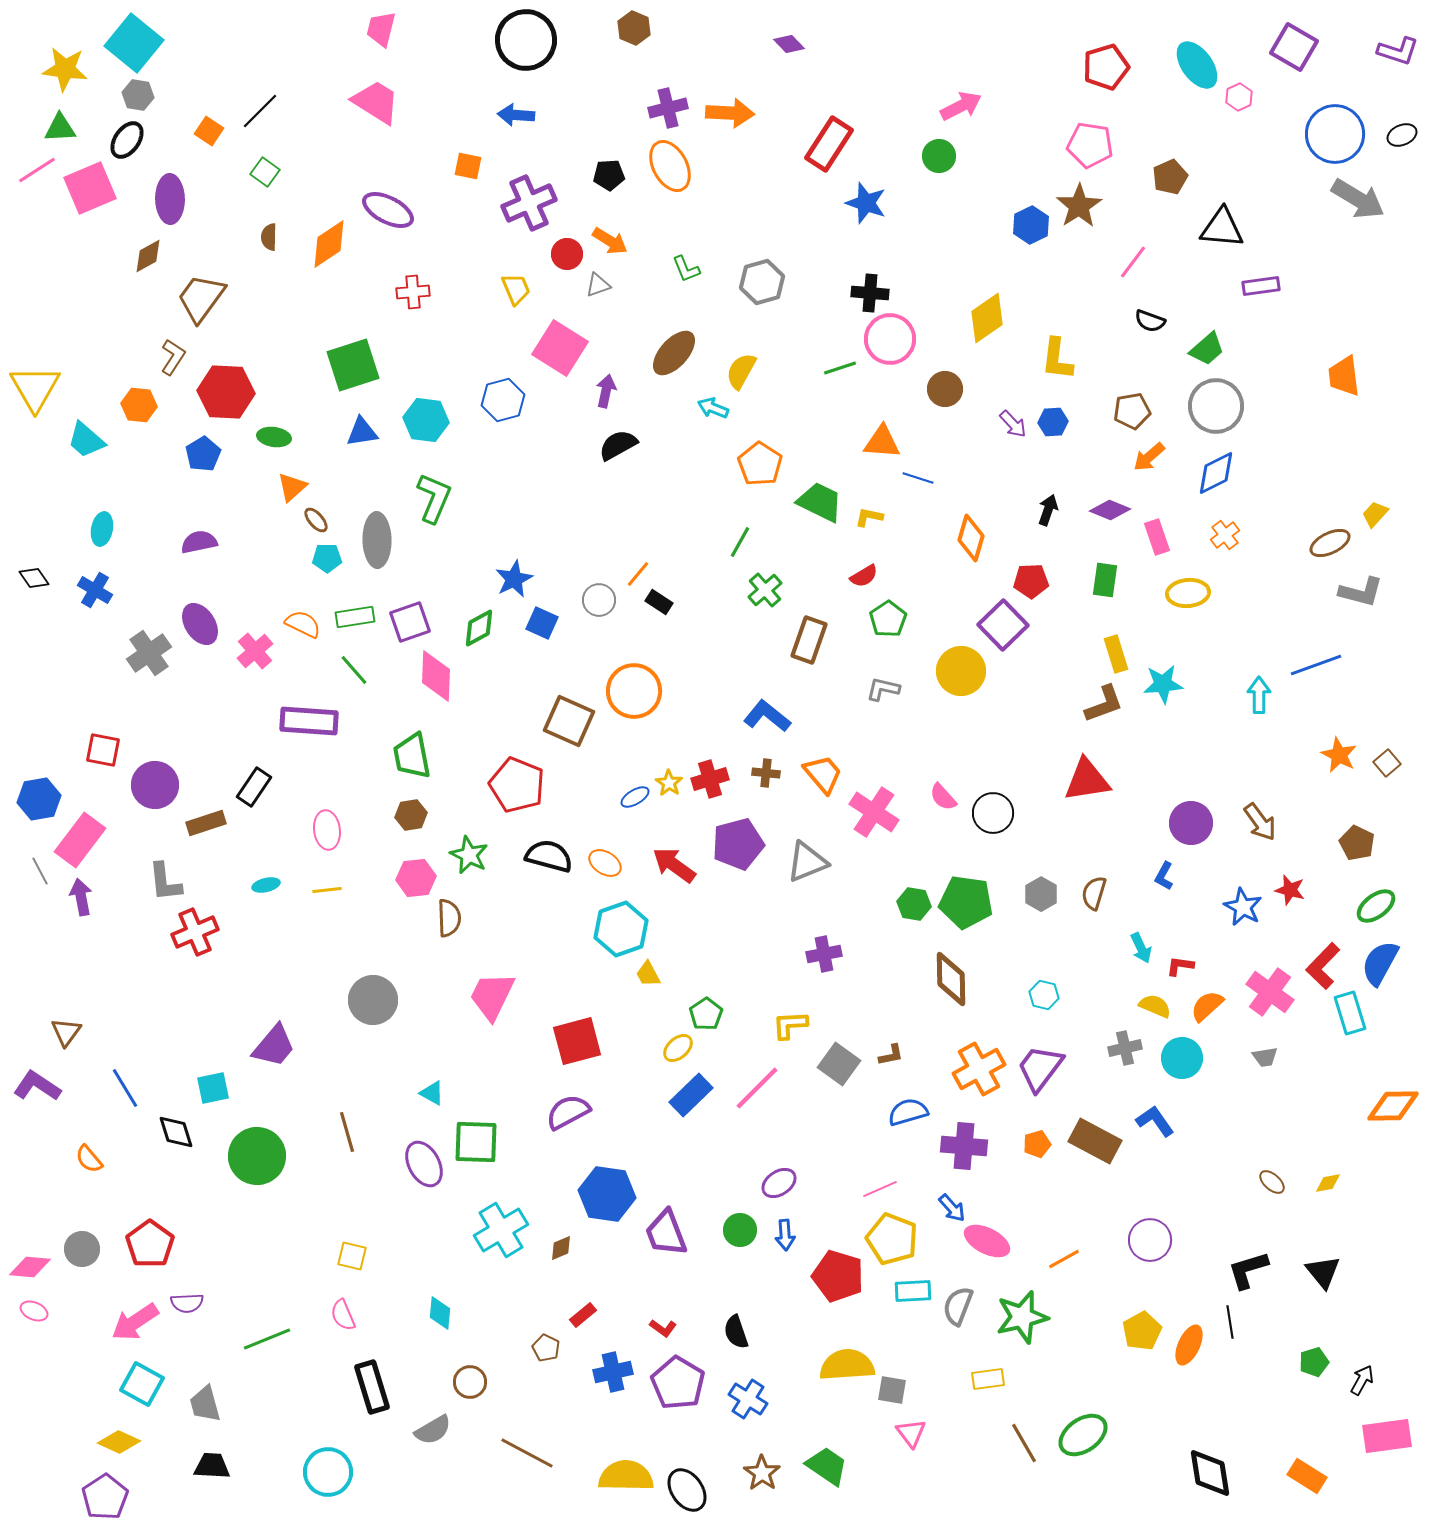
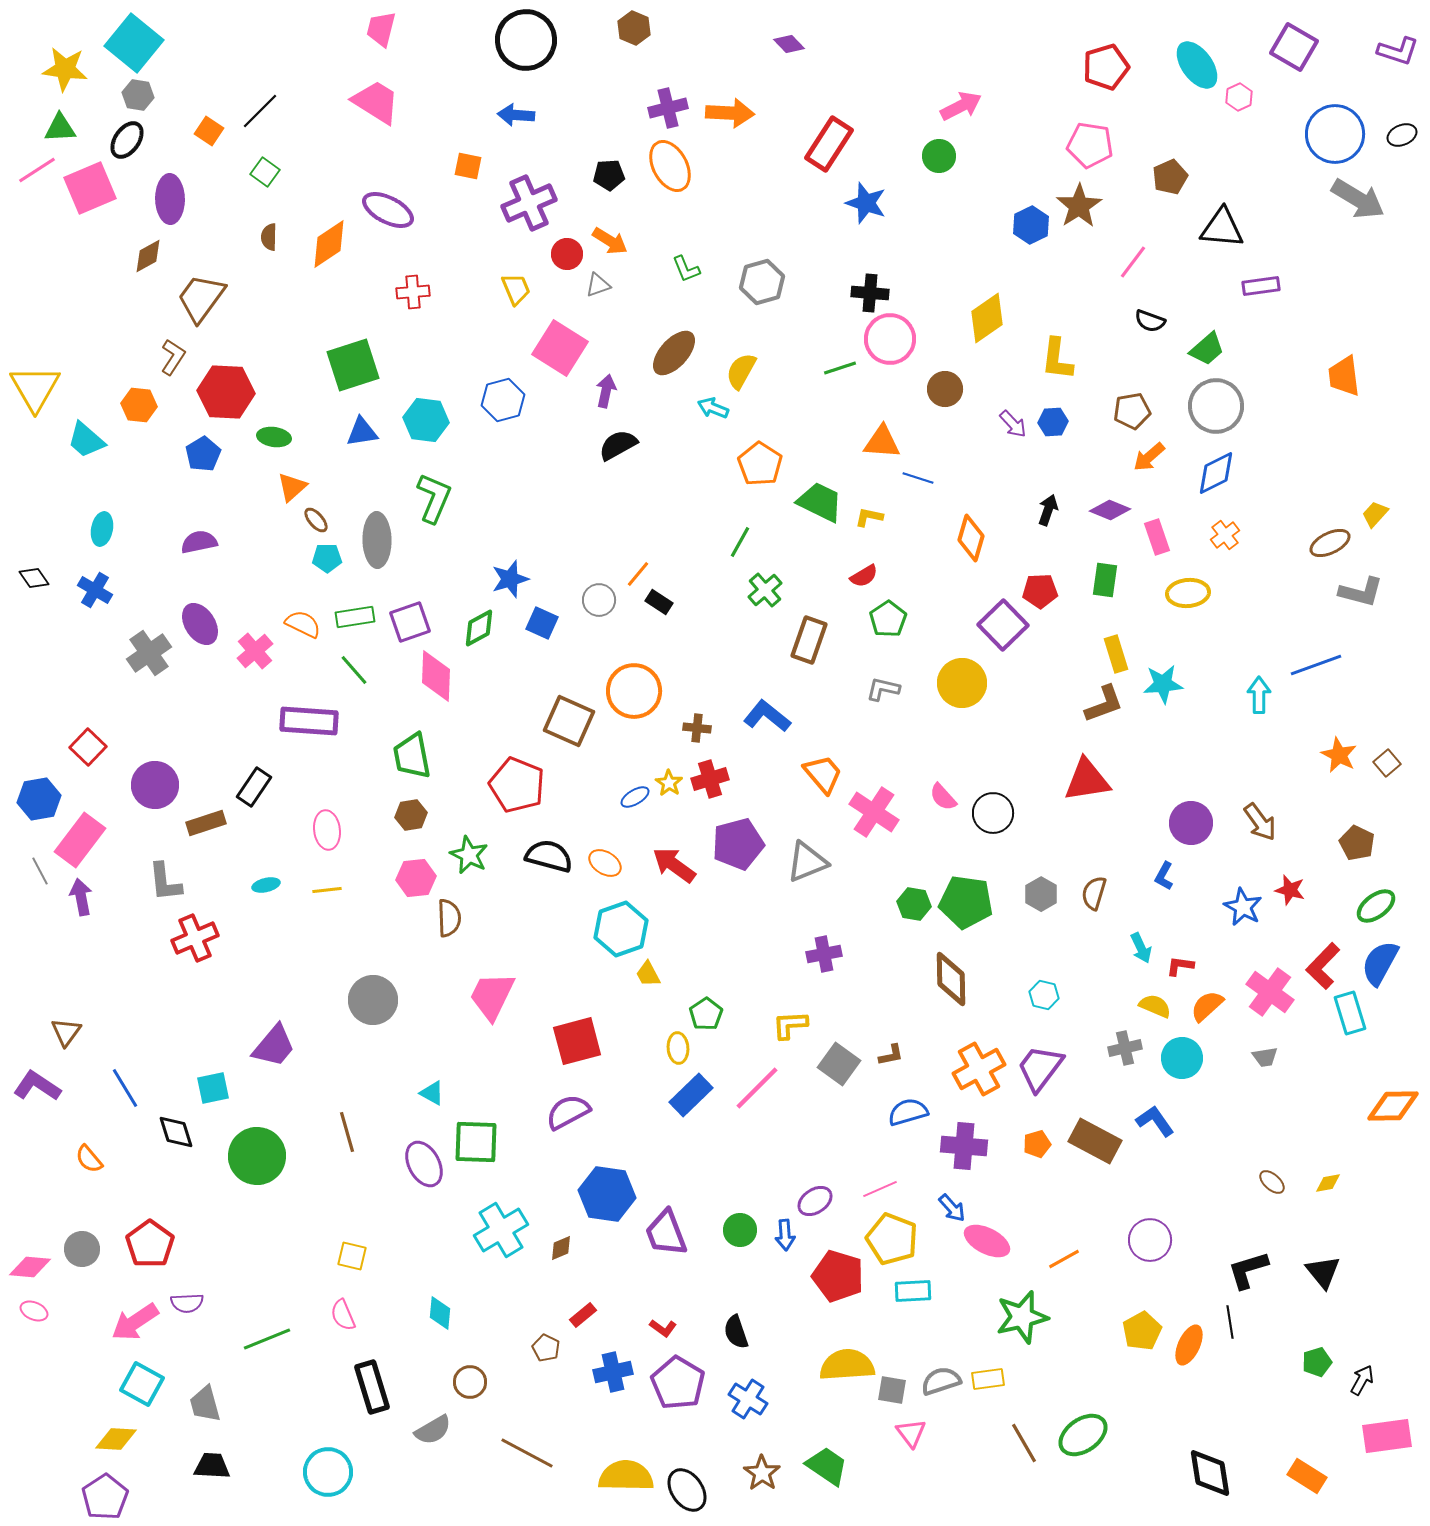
blue star at (514, 579): moved 4 px left; rotated 9 degrees clockwise
red pentagon at (1031, 581): moved 9 px right, 10 px down
yellow circle at (961, 671): moved 1 px right, 12 px down
red square at (103, 750): moved 15 px left, 3 px up; rotated 33 degrees clockwise
brown cross at (766, 773): moved 69 px left, 45 px up
red cross at (195, 932): moved 6 px down
yellow ellipse at (678, 1048): rotated 52 degrees counterclockwise
purple ellipse at (779, 1183): moved 36 px right, 18 px down
gray semicircle at (958, 1306): moved 17 px left, 75 px down; rotated 51 degrees clockwise
green pentagon at (1314, 1362): moved 3 px right
yellow diamond at (119, 1442): moved 3 px left, 3 px up; rotated 21 degrees counterclockwise
